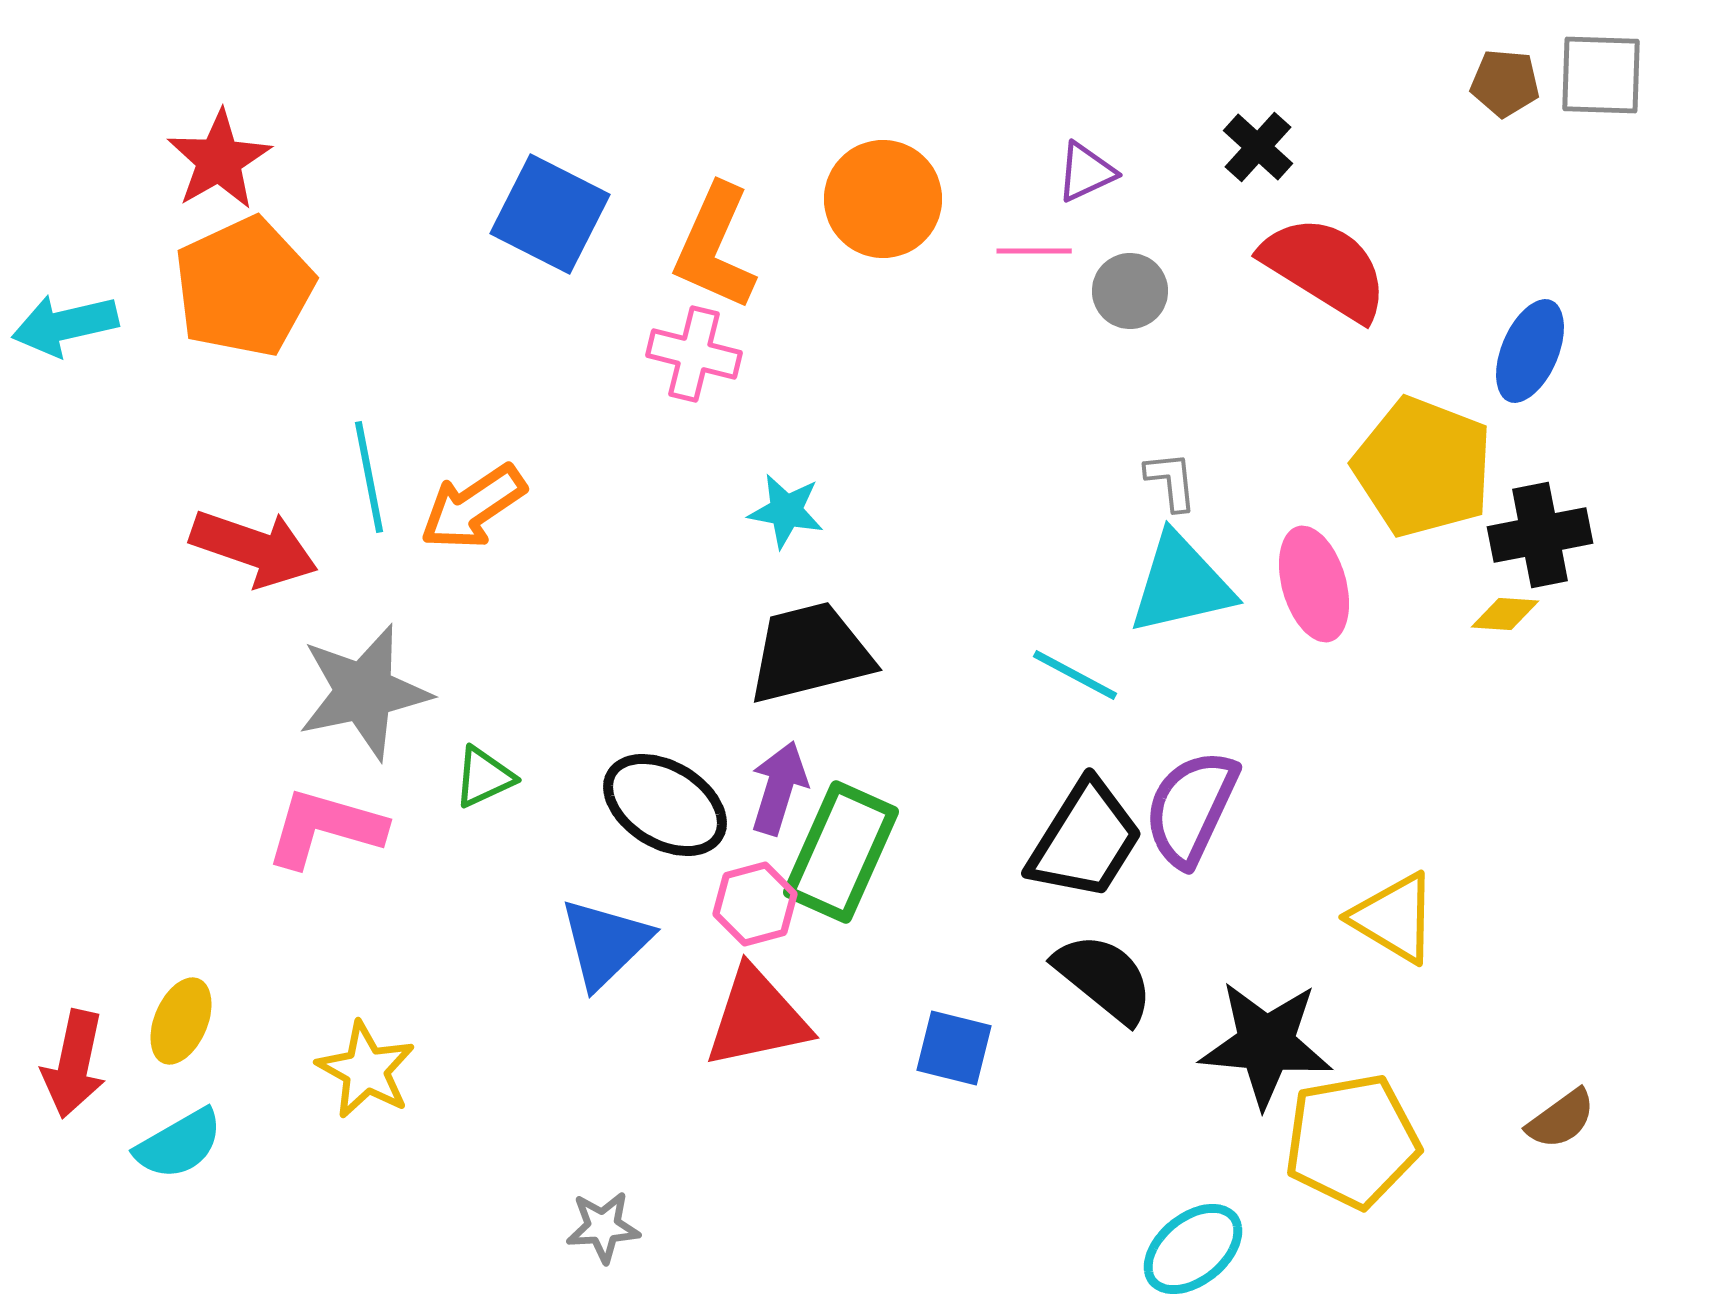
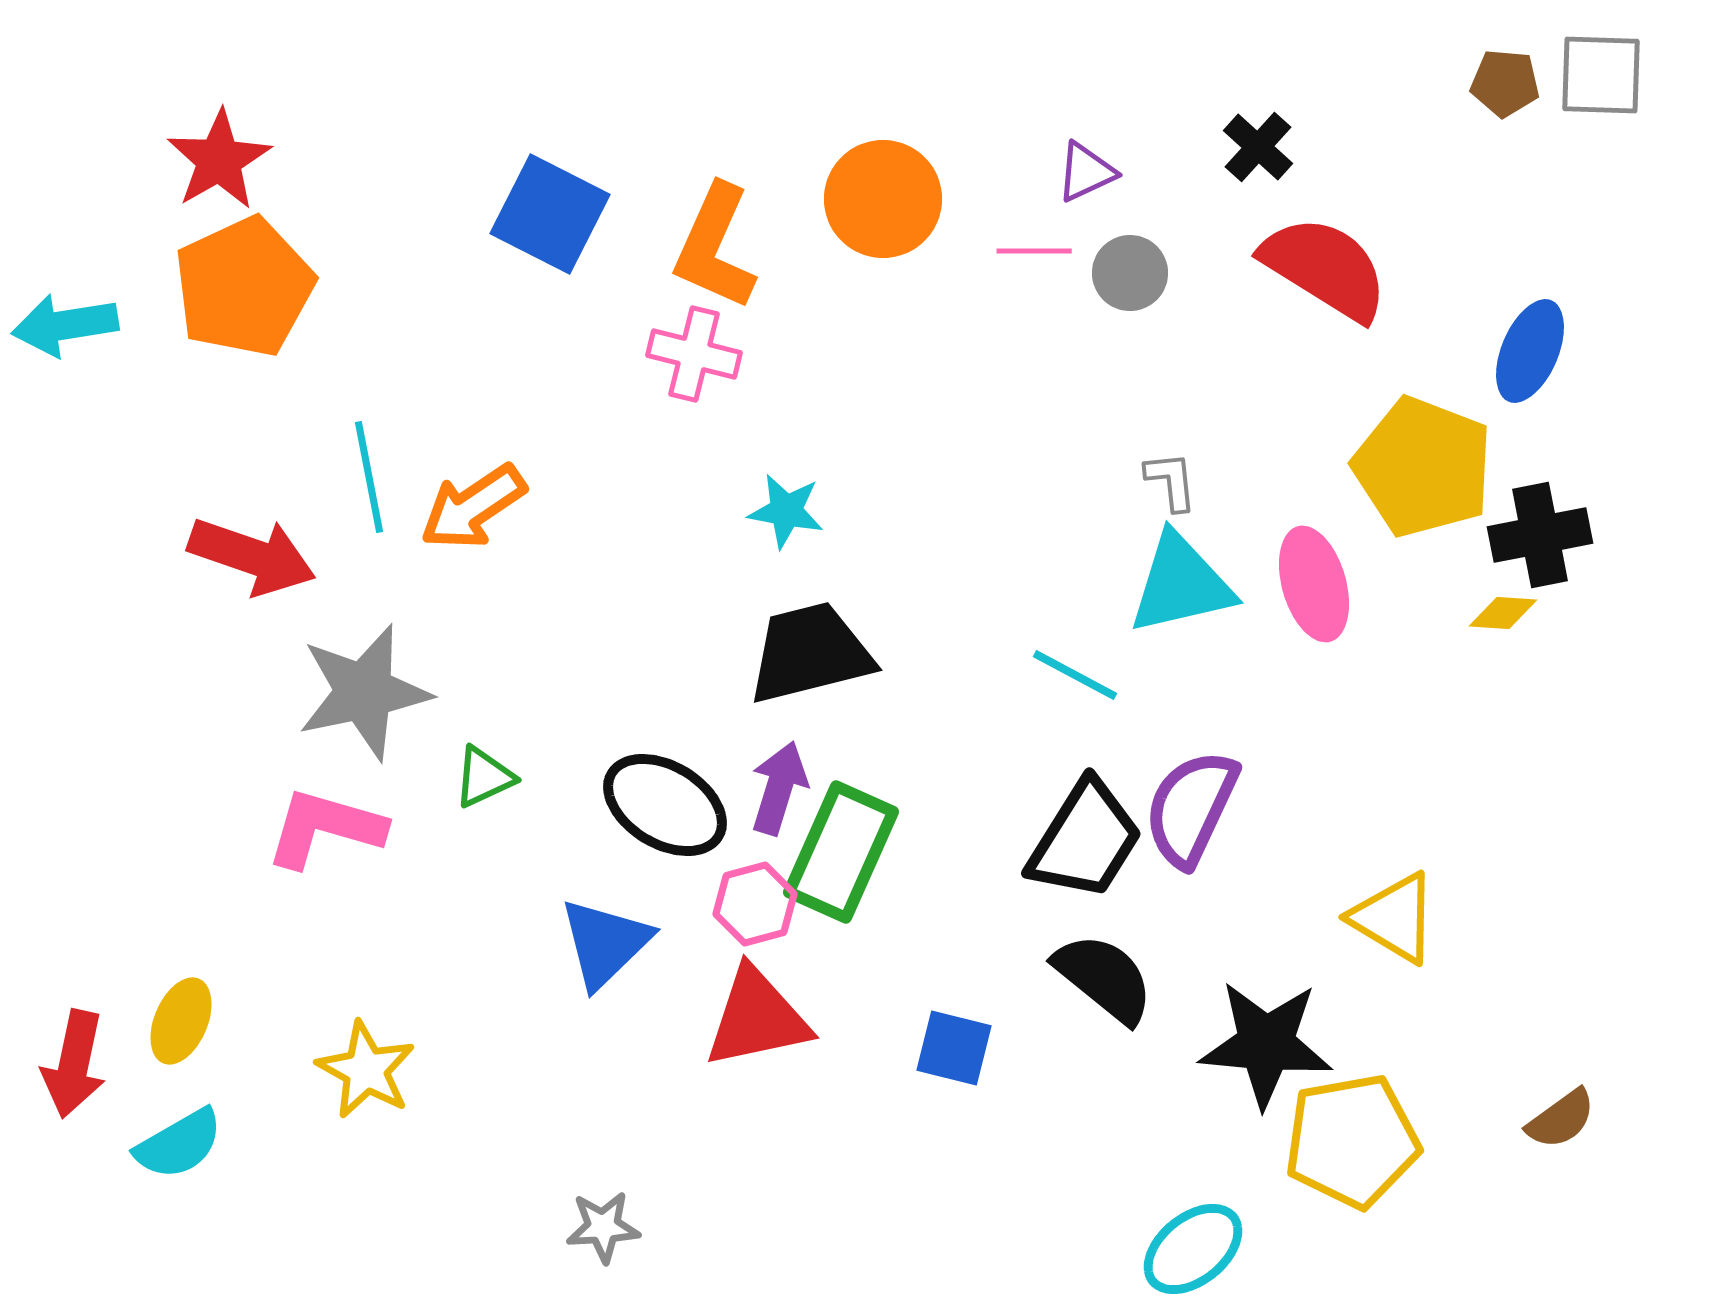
gray circle at (1130, 291): moved 18 px up
cyan arrow at (65, 325): rotated 4 degrees clockwise
red arrow at (254, 548): moved 2 px left, 8 px down
yellow diamond at (1505, 614): moved 2 px left, 1 px up
